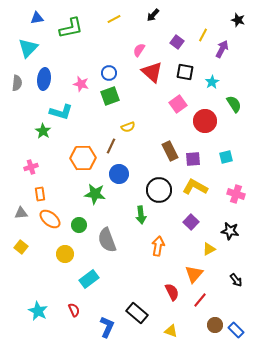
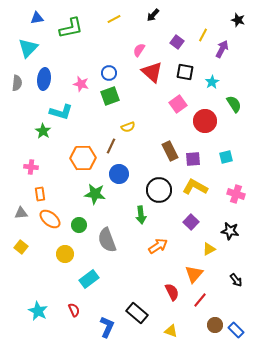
pink cross at (31, 167): rotated 24 degrees clockwise
orange arrow at (158, 246): rotated 48 degrees clockwise
